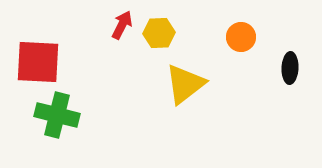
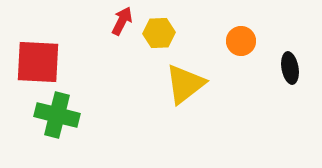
red arrow: moved 4 px up
orange circle: moved 4 px down
black ellipse: rotated 12 degrees counterclockwise
